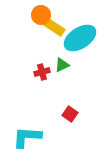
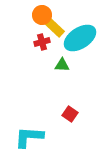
orange circle: moved 1 px right
yellow rectangle: rotated 10 degrees clockwise
green triangle: rotated 28 degrees clockwise
red cross: moved 30 px up
cyan L-shape: moved 2 px right
